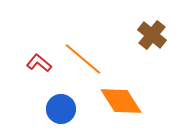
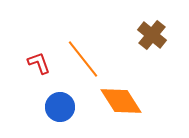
orange line: rotated 12 degrees clockwise
red L-shape: rotated 30 degrees clockwise
blue circle: moved 1 px left, 2 px up
